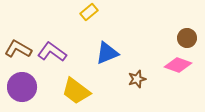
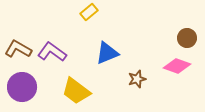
pink diamond: moved 1 px left, 1 px down
